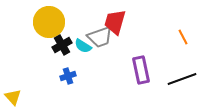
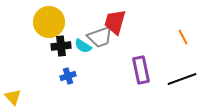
black cross: moved 1 px left, 1 px down; rotated 24 degrees clockwise
